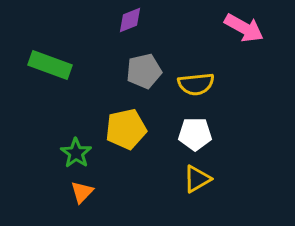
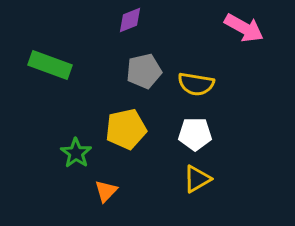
yellow semicircle: rotated 15 degrees clockwise
orange triangle: moved 24 px right, 1 px up
